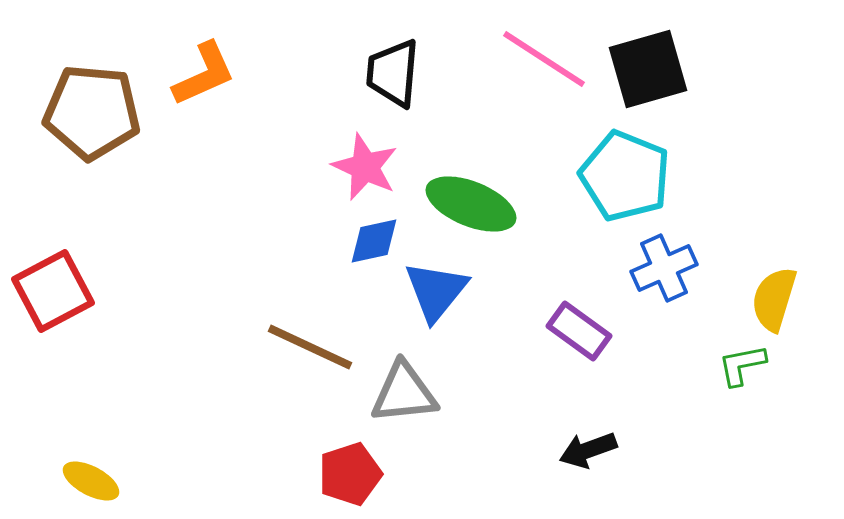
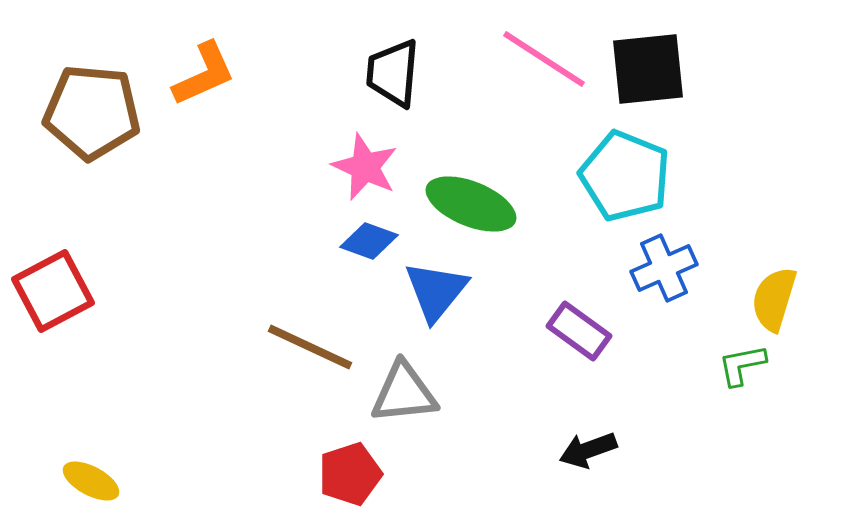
black square: rotated 10 degrees clockwise
blue diamond: moved 5 px left; rotated 32 degrees clockwise
